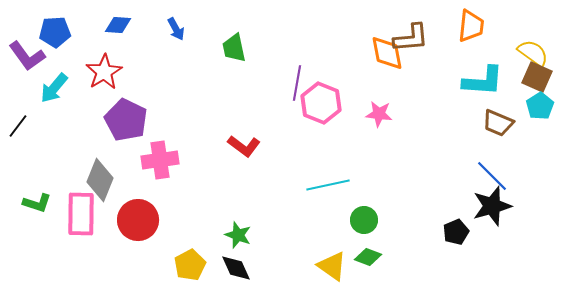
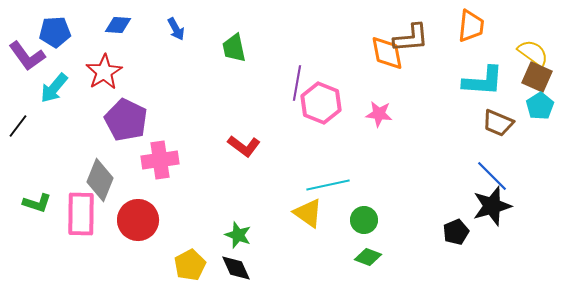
yellow triangle: moved 24 px left, 53 px up
